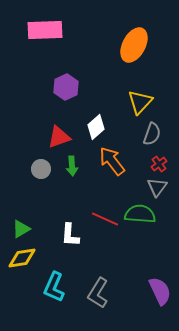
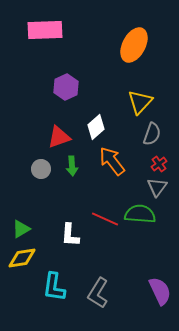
cyan L-shape: rotated 16 degrees counterclockwise
